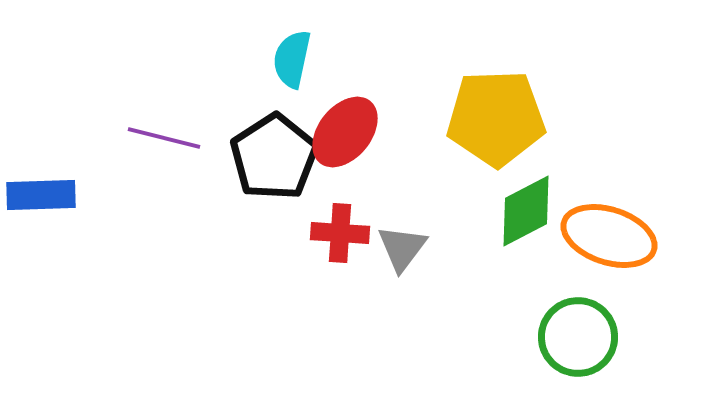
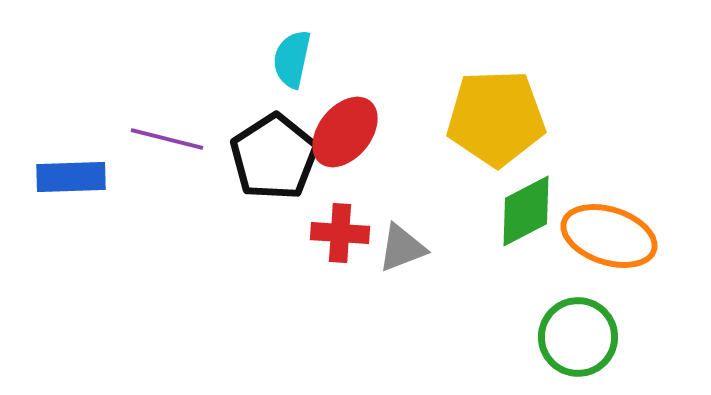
purple line: moved 3 px right, 1 px down
blue rectangle: moved 30 px right, 18 px up
gray triangle: rotated 32 degrees clockwise
